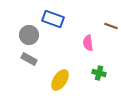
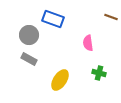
brown line: moved 9 px up
